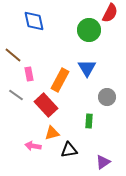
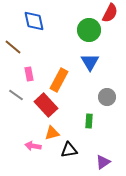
brown line: moved 8 px up
blue triangle: moved 3 px right, 6 px up
orange rectangle: moved 1 px left
